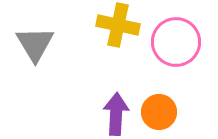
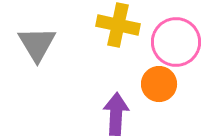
gray triangle: moved 2 px right
orange circle: moved 28 px up
